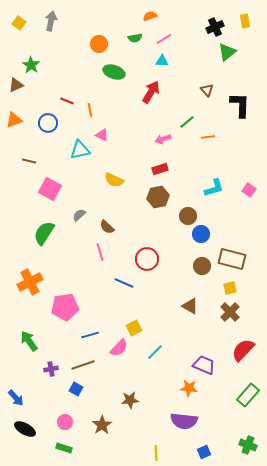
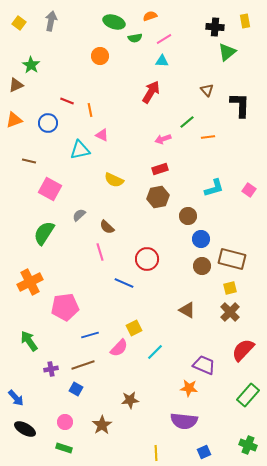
black cross at (215, 27): rotated 30 degrees clockwise
orange circle at (99, 44): moved 1 px right, 12 px down
green ellipse at (114, 72): moved 50 px up
blue circle at (201, 234): moved 5 px down
brown triangle at (190, 306): moved 3 px left, 4 px down
